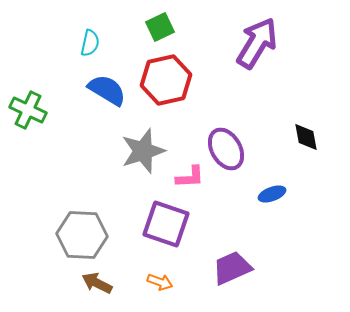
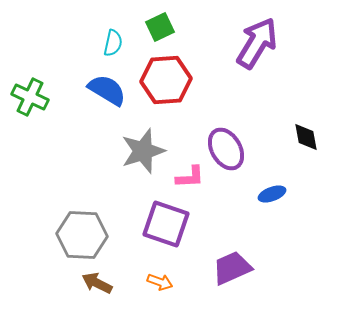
cyan semicircle: moved 23 px right
red hexagon: rotated 9 degrees clockwise
green cross: moved 2 px right, 13 px up
